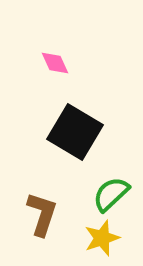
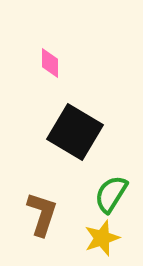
pink diamond: moved 5 px left; rotated 24 degrees clockwise
green semicircle: rotated 15 degrees counterclockwise
